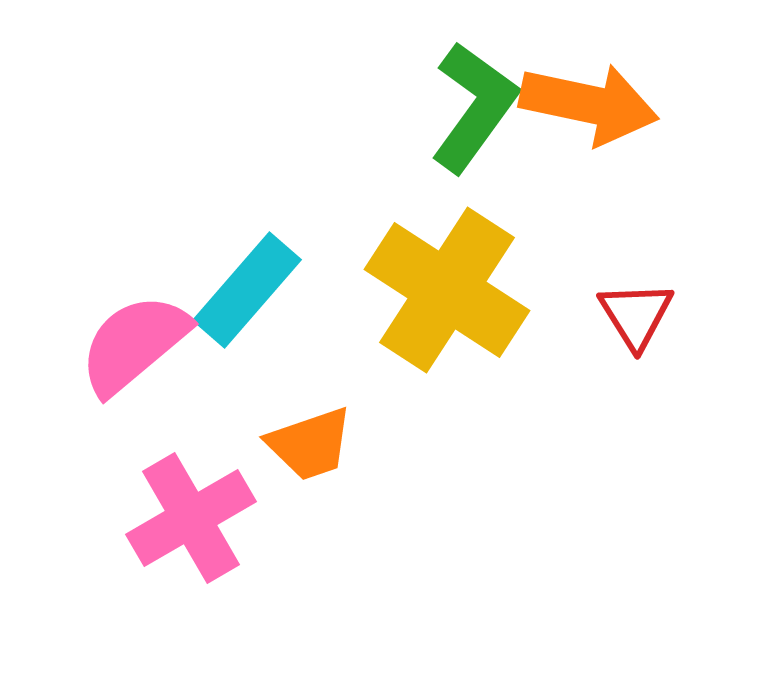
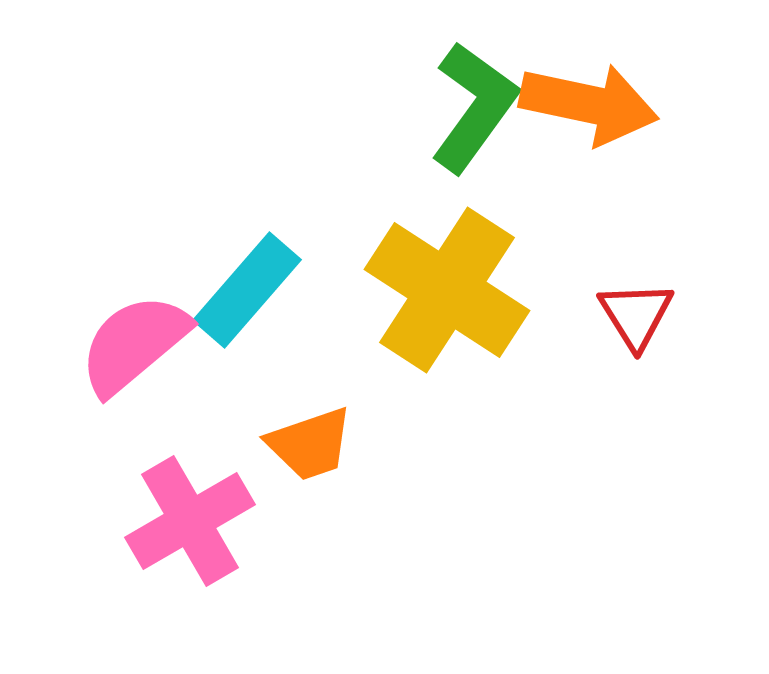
pink cross: moved 1 px left, 3 px down
